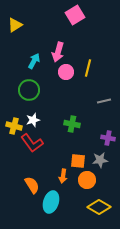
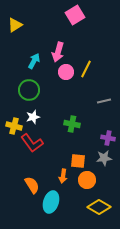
yellow line: moved 2 px left, 1 px down; rotated 12 degrees clockwise
white star: moved 3 px up
gray star: moved 4 px right, 2 px up
